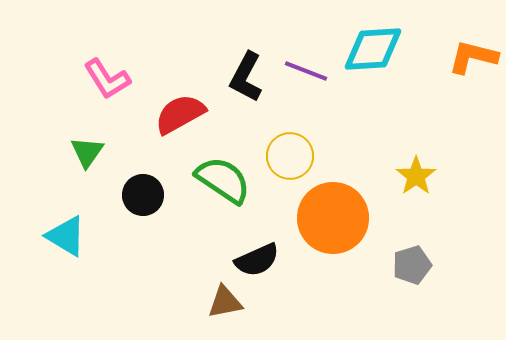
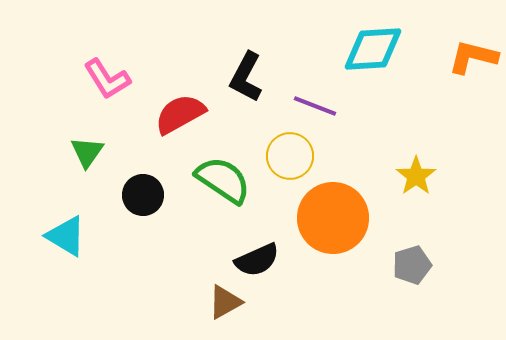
purple line: moved 9 px right, 35 px down
brown triangle: rotated 18 degrees counterclockwise
